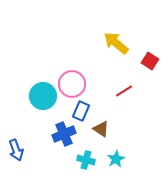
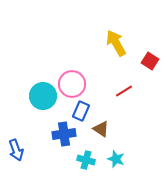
yellow arrow: rotated 20 degrees clockwise
blue cross: rotated 15 degrees clockwise
cyan star: rotated 24 degrees counterclockwise
